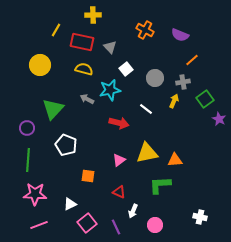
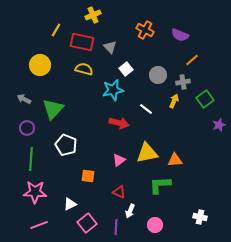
yellow cross: rotated 21 degrees counterclockwise
gray circle: moved 3 px right, 3 px up
cyan star: moved 3 px right
gray arrow: moved 63 px left
purple star: moved 6 px down; rotated 24 degrees clockwise
green line: moved 3 px right, 1 px up
pink star: moved 2 px up
white arrow: moved 3 px left
purple line: rotated 28 degrees clockwise
